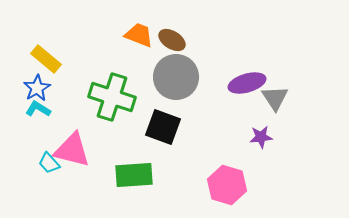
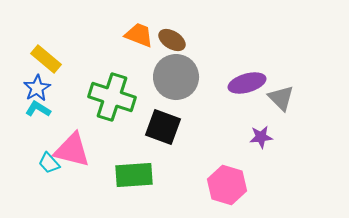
gray triangle: moved 6 px right; rotated 12 degrees counterclockwise
